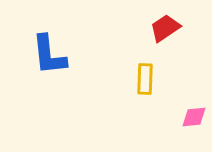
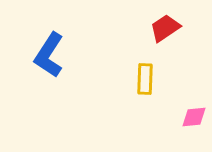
blue L-shape: rotated 39 degrees clockwise
